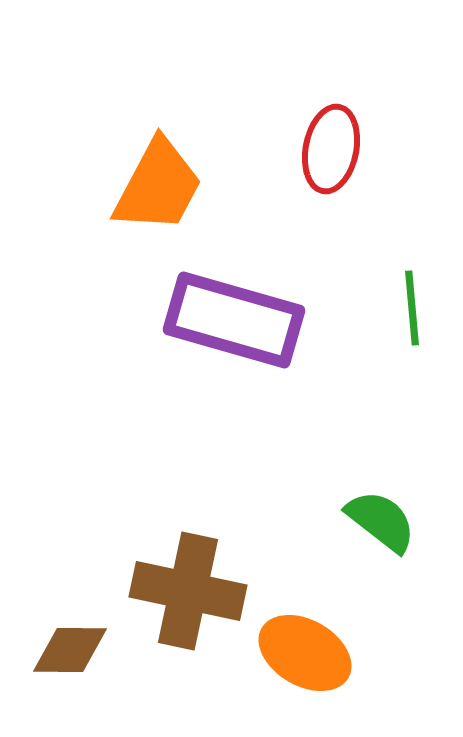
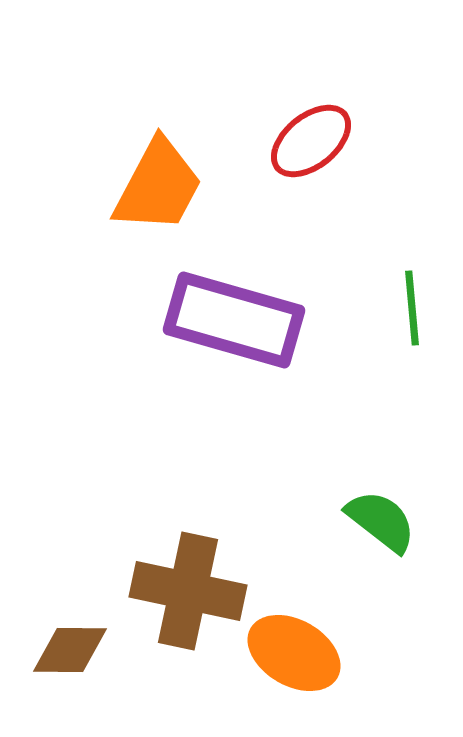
red ellipse: moved 20 px left, 8 px up; rotated 40 degrees clockwise
orange ellipse: moved 11 px left
